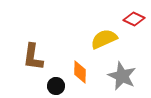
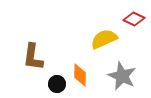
orange diamond: moved 3 px down
black circle: moved 1 px right, 2 px up
